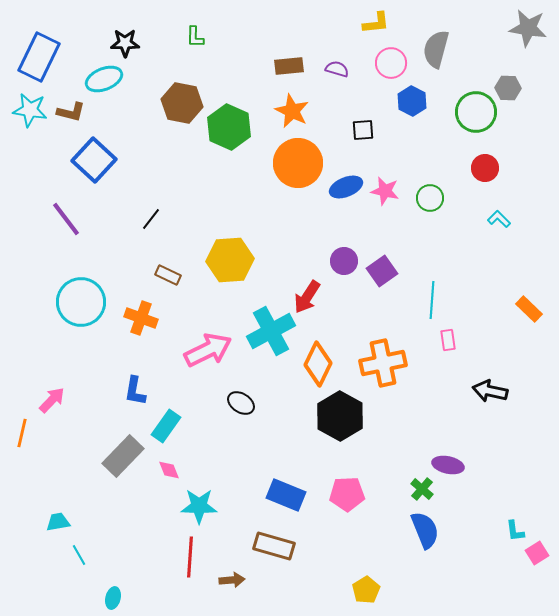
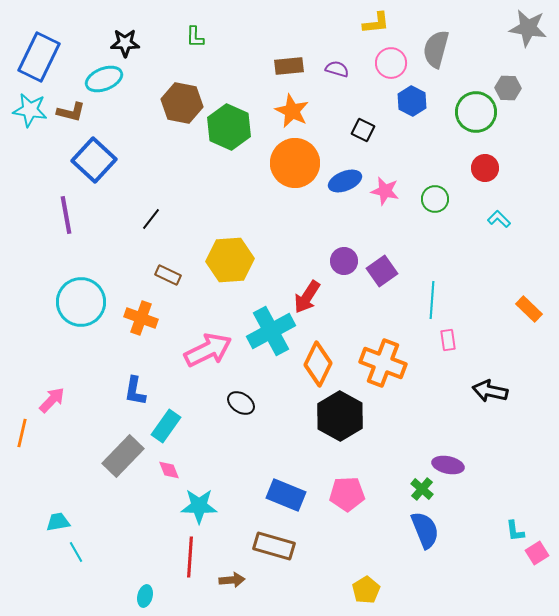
black square at (363, 130): rotated 30 degrees clockwise
orange circle at (298, 163): moved 3 px left
blue ellipse at (346, 187): moved 1 px left, 6 px up
green circle at (430, 198): moved 5 px right, 1 px down
purple line at (66, 219): moved 4 px up; rotated 27 degrees clockwise
orange cross at (383, 363): rotated 33 degrees clockwise
cyan line at (79, 555): moved 3 px left, 3 px up
cyan ellipse at (113, 598): moved 32 px right, 2 px up
